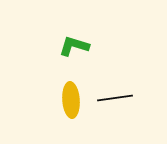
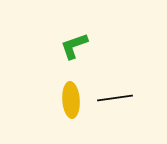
green L-shape: rotated 36 degrees counterclockwise
